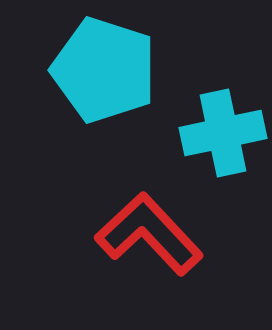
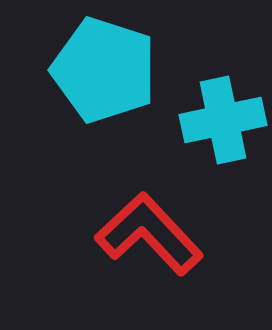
cyan cross: moved 13 px up
